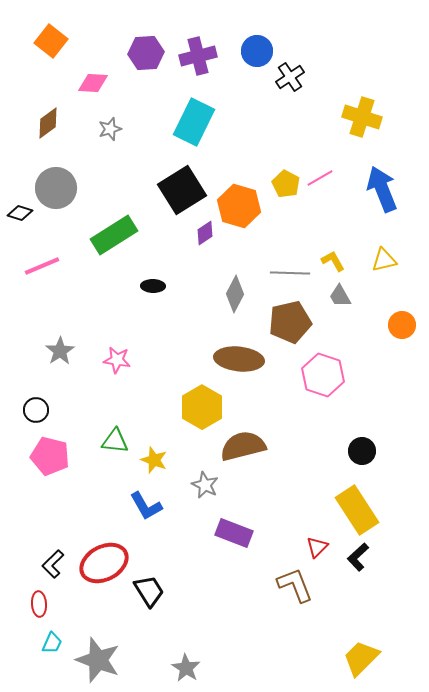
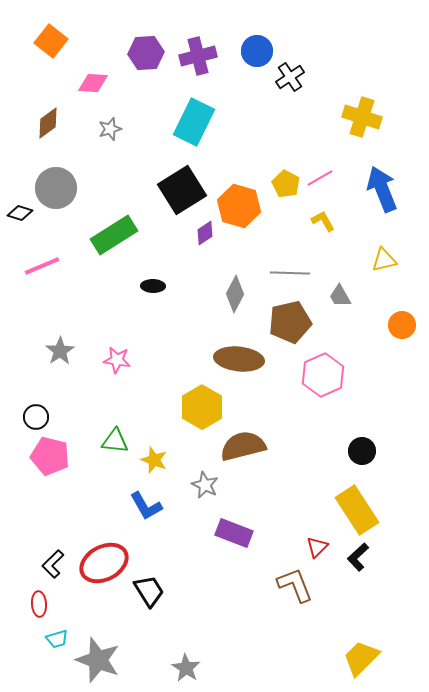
yellow L-shape at (333, 261): moved 10 px left, 40 px up
pink hexagon at (323, 375): rotated 18 degrees clockwise
black circle at (36, 410): moved 7 px down
cyan trapezoid at (52, 643): moved 5 px right, 4 px up; rotated 50 degrees clockwise
